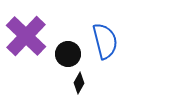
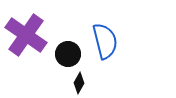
purple cross: moved 1 px up; rotated 9 degrees counterclockwise
